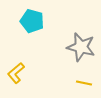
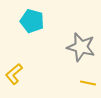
yellow L-shape: moved 2 px left, 1 px down
yellow line: moved 4 px right
